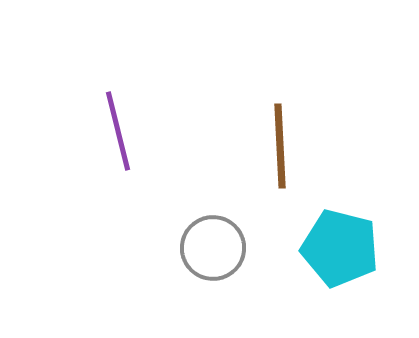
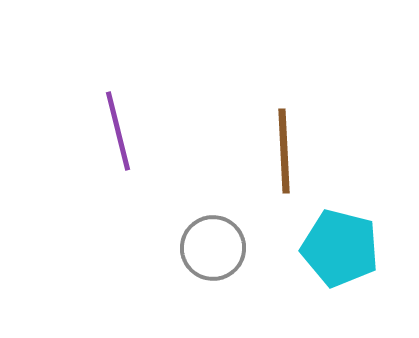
brown line: moved 4 px right, 5 px down
